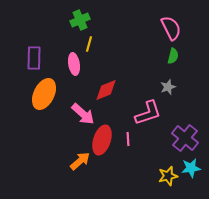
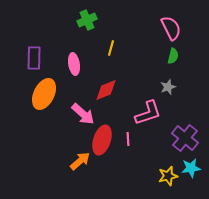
green cross: moved 7 px right
yellow line: moved 22 px right, 4 px down
